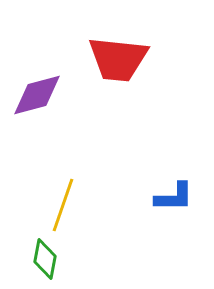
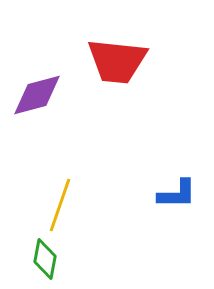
red trapezoid: moved 1 px left, 2 px down
blue L-shape: moved 3 px right, 3 px up
yellow line: moved 3 px left
